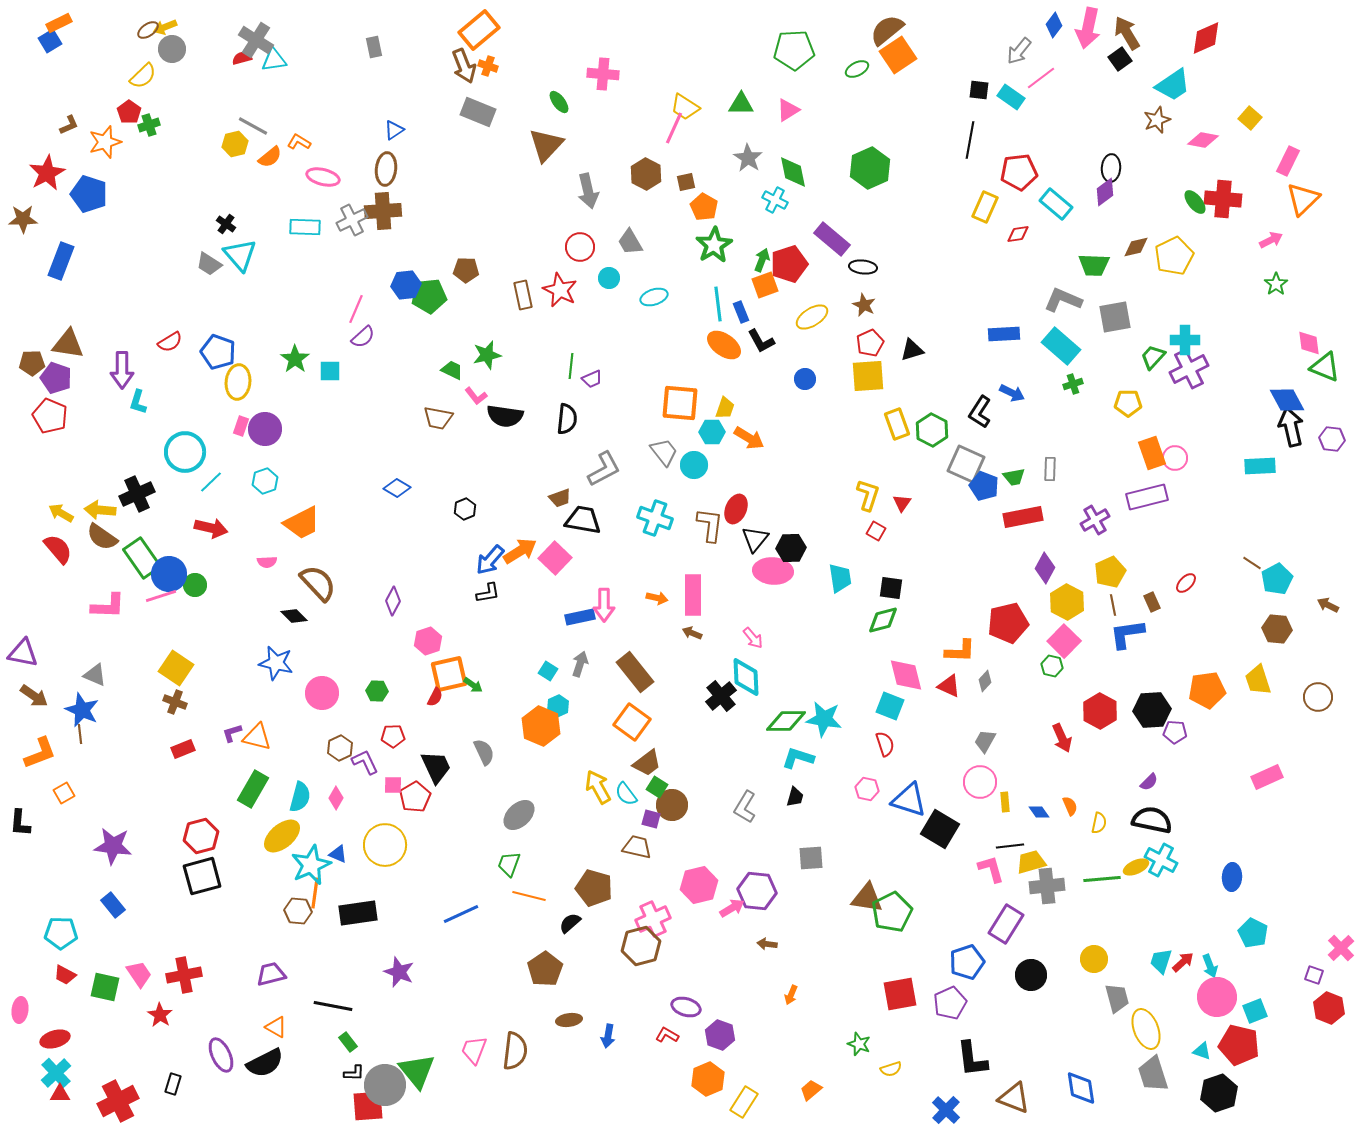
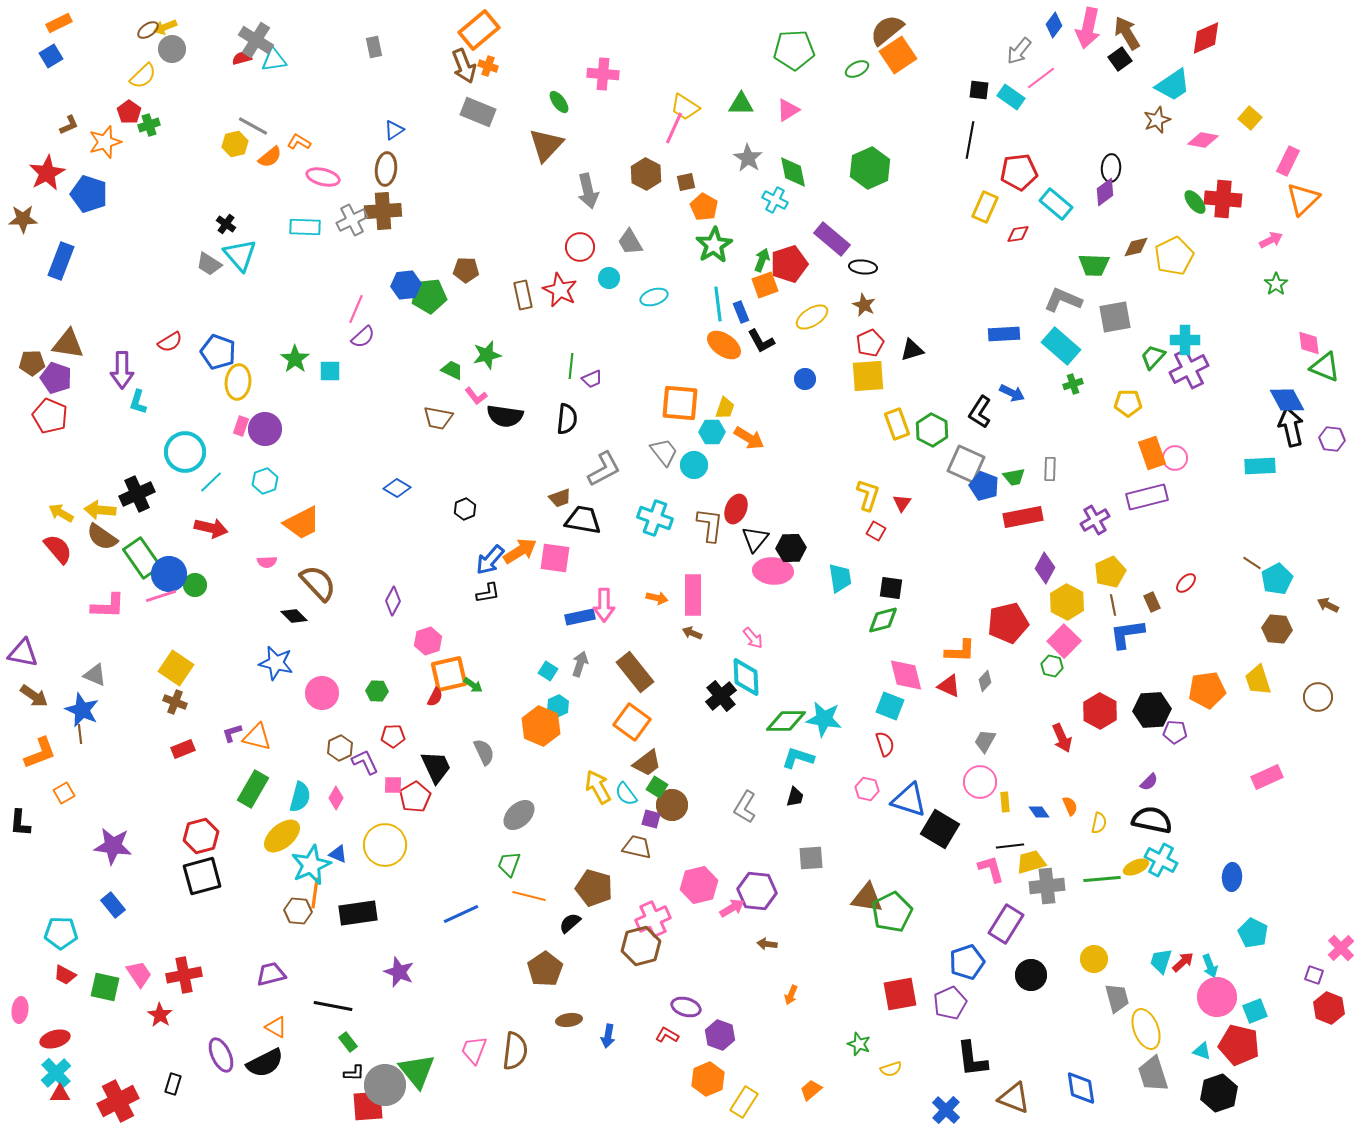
blue square at (50, 41): moved 1 px right, 15 px down
pink square at (555, 558): rotated 36 degrees counterclockwise
